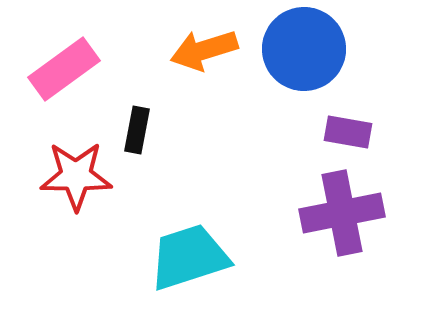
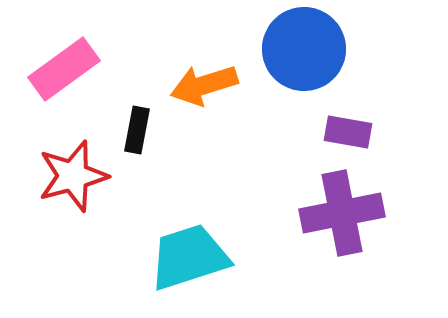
orange arrow: moved 35 px down
red star: moved 3 px left; rotated 16 degrees counterclockwise
